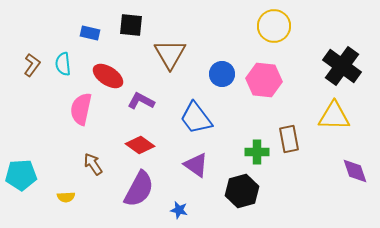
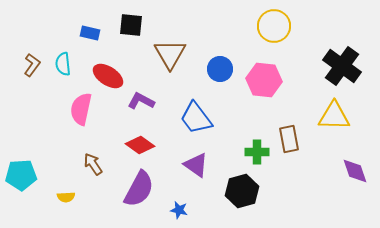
blue circle: moved 2 px left, 5 px up
